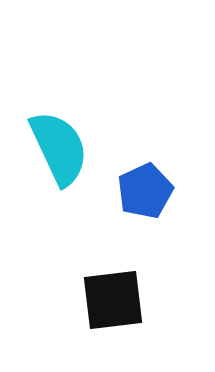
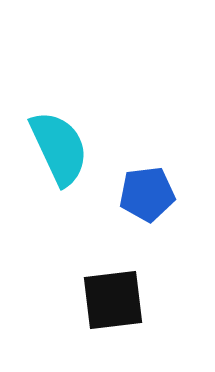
blue pentagon: moved 2 px right, 3 px down; rotated 18 degrees clockwise
